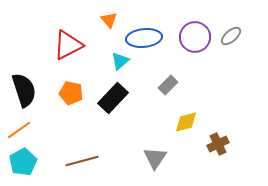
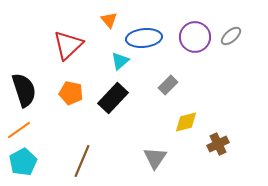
red triangle: rotated 16 degrees counterclockwise
brown line: rotated 52 degrees counterclockwise
